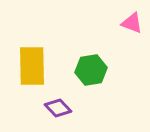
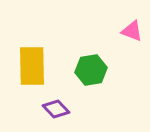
pink triangle: moved 8 px down
purple diamond: moved 2 px left, 1 px down
